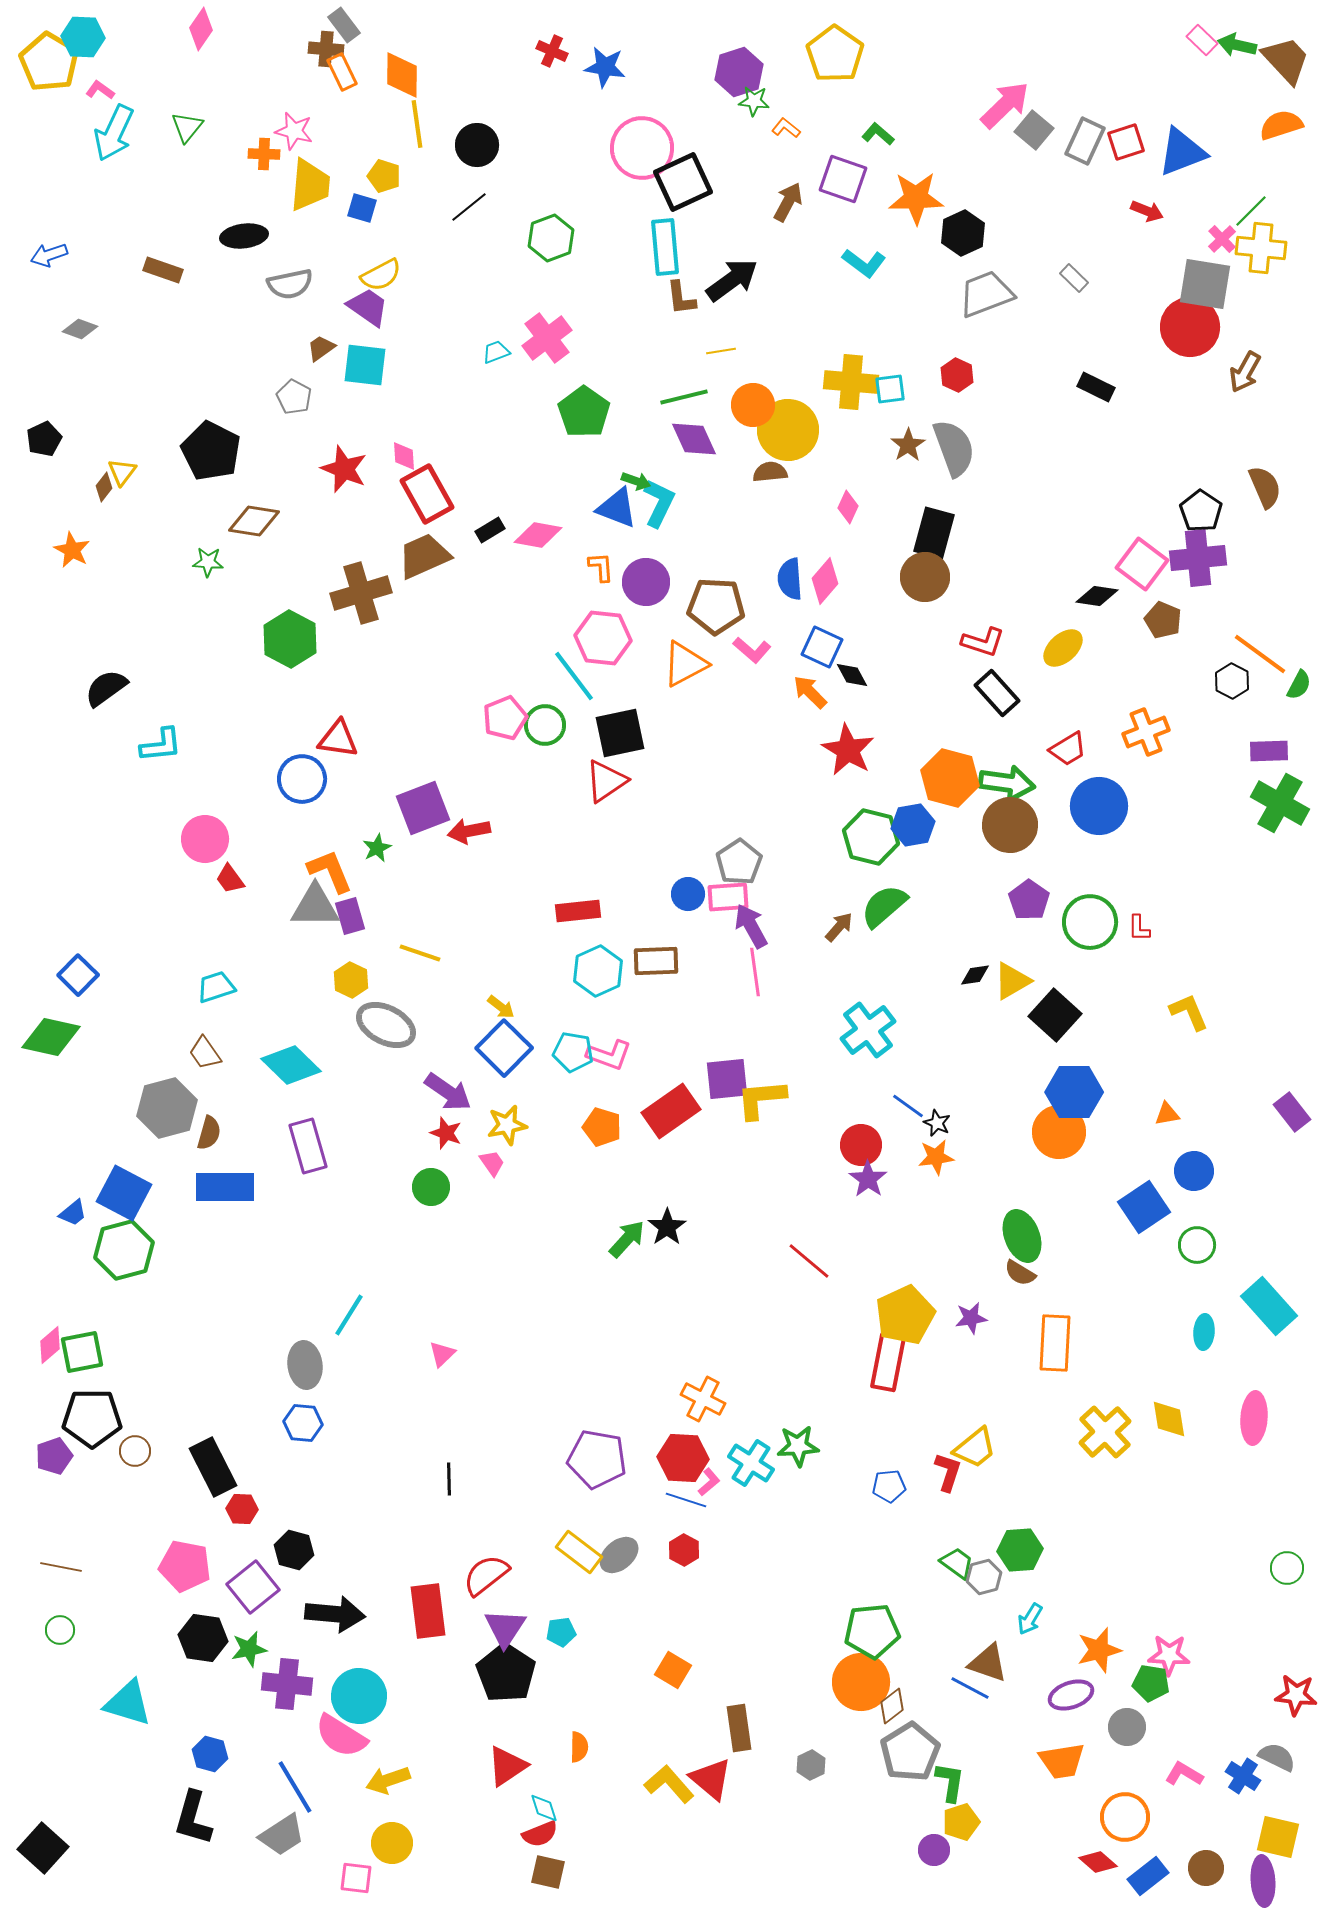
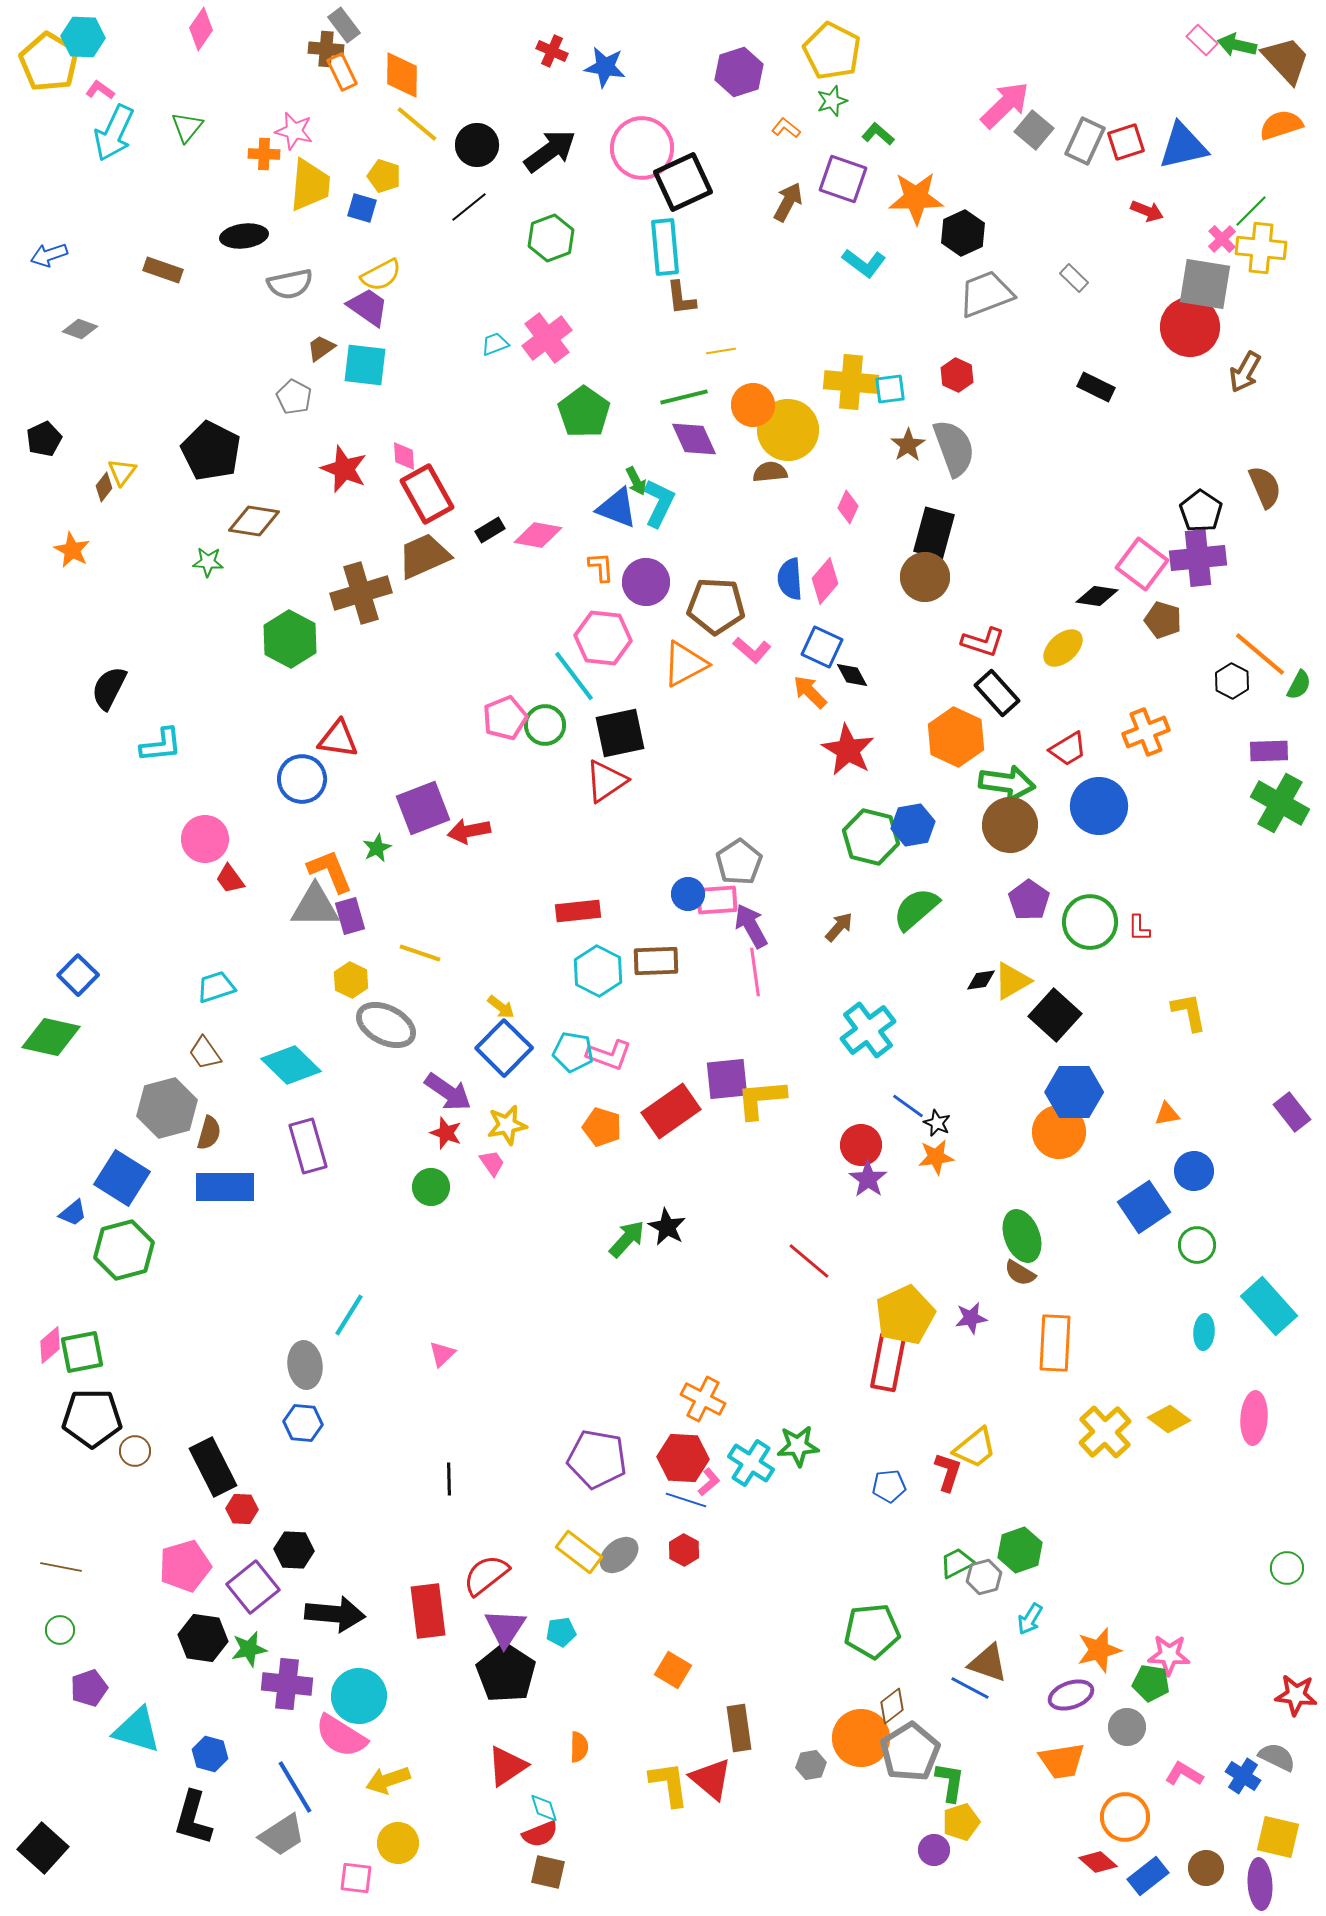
yellow pentagon at (835, 54): moved 3 px left, 3 px up; rotated 8 degrees counterclockwise
green star at (754, 101): moved 78 px right; rotated 24 degrees counterclockwise
yellow line at (417, 124): rotated 42 degrees counterclockwise
blue triangle at (1182, 152): moved 1 px right, 6 px up; rotated 8 degrees clockwise
black arrow at (732, 280): moved 182 px left, 129 px up
cyan trapezoid at (496, 352): moved 1 px left, 8 px up
green arrow at (636, 481): rotated 44 degrees clockwise
brown pentagon at (1163, 620): rotated 6 degrees counterclockwise
orange line at (1260, 654): rotated 4 degrees clockwise
black semicircle at (106, 688): moved 3 px right; rotated 27 degrees counterclockwise
orange hexagon at (950, 778): moved 6 px right, 41 px up; rotated 10 degrees clockwise
pink rectangle at (728, 897): moved 11 px left, 3 px down
green semicircle at (884, 906): moved 32 px right, 3 px down
cyan hexagon at (598, 971): rotated 9 degrees counterclockwise
black diamond at (975, 975): moved 6 px right, 5 px down
yellow L-shape at (1189, 1012): rotated 12 degrees clockwise
blue square at (124, 1193): moved 2 px left, 15 px up; rotated 4 degrees clockwise
black star at (667, 1227): rotated 9 degrees counterclockwise
yellow diamond at (1169, 1419): rotated 45 degrees counterclockwise
purple pentagon at (54, 1456): moved 35 px right, 232 px down
black hexagon at (294, 1550): rotated 12 degrees counterclockwise
green hexagon at (1020, 1550): rotated 15 degrees counterclockwise
green trapezoid at (957, 1563): rotated 63 degrees counterclockwise
pink pentagon at (185, 1566): rotated 27 degrees counterclockwise
orange circle at (861, 1682): moved 56 px down
cyan triangle at (128, 1703): moved 9 px right, 27 px down
gray hexagon at (811, 1765): rotated 16 degrees clockwise
yellow L-shape at (669, 1784): rotated 33 degrees clockwise
yellow circle at (392, 1843): moved 6 px right
purple ellipse at (1263, 1881): moved 3 px left, 3 px down
